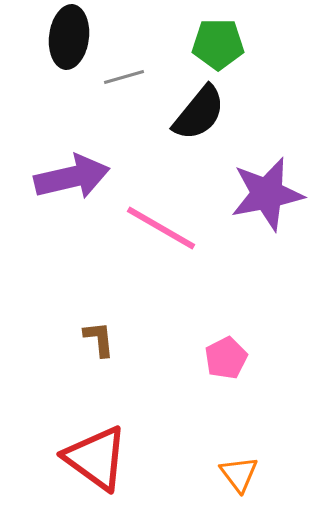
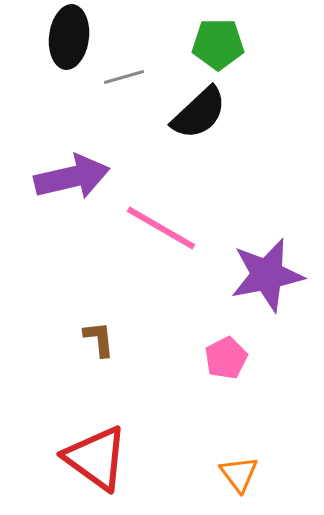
black semicircle: rotated 8 degrees clockwise
purple star: moved 81 px down
